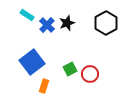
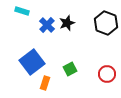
cyan rectangle: moved 5 px left, 4 px up; rotated 16 degrees counterclockwise
black hexagon: rotated 10 degrees counterclockwise
red circle: moved 17 px right
orange rectangle: moved 1 px right, 3 px up
